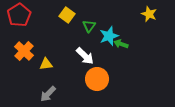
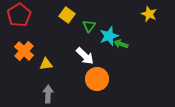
gray arrow: rotated 138 degrees clockwise
